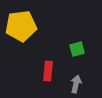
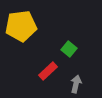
green square: moved 8 px left; rotated 35 degrees counterclockwise
red rectangle: rotated 42 degrees clockwise
